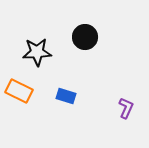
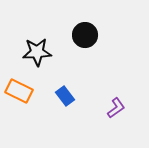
black circle: moved 2 px up
blue rectangle: moved 1 px left; rotated 36 degrees clockwise
purple L-shape: moved 10 px left; rotated 30 degrees clockwise
